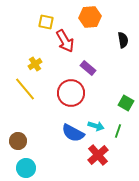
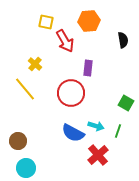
orange hexagon: moved 1 px left, 4 px down
yellow cross: rotated 16 degrees counterclockwise
purple rectangle: rotated 56 degrees clockwise
